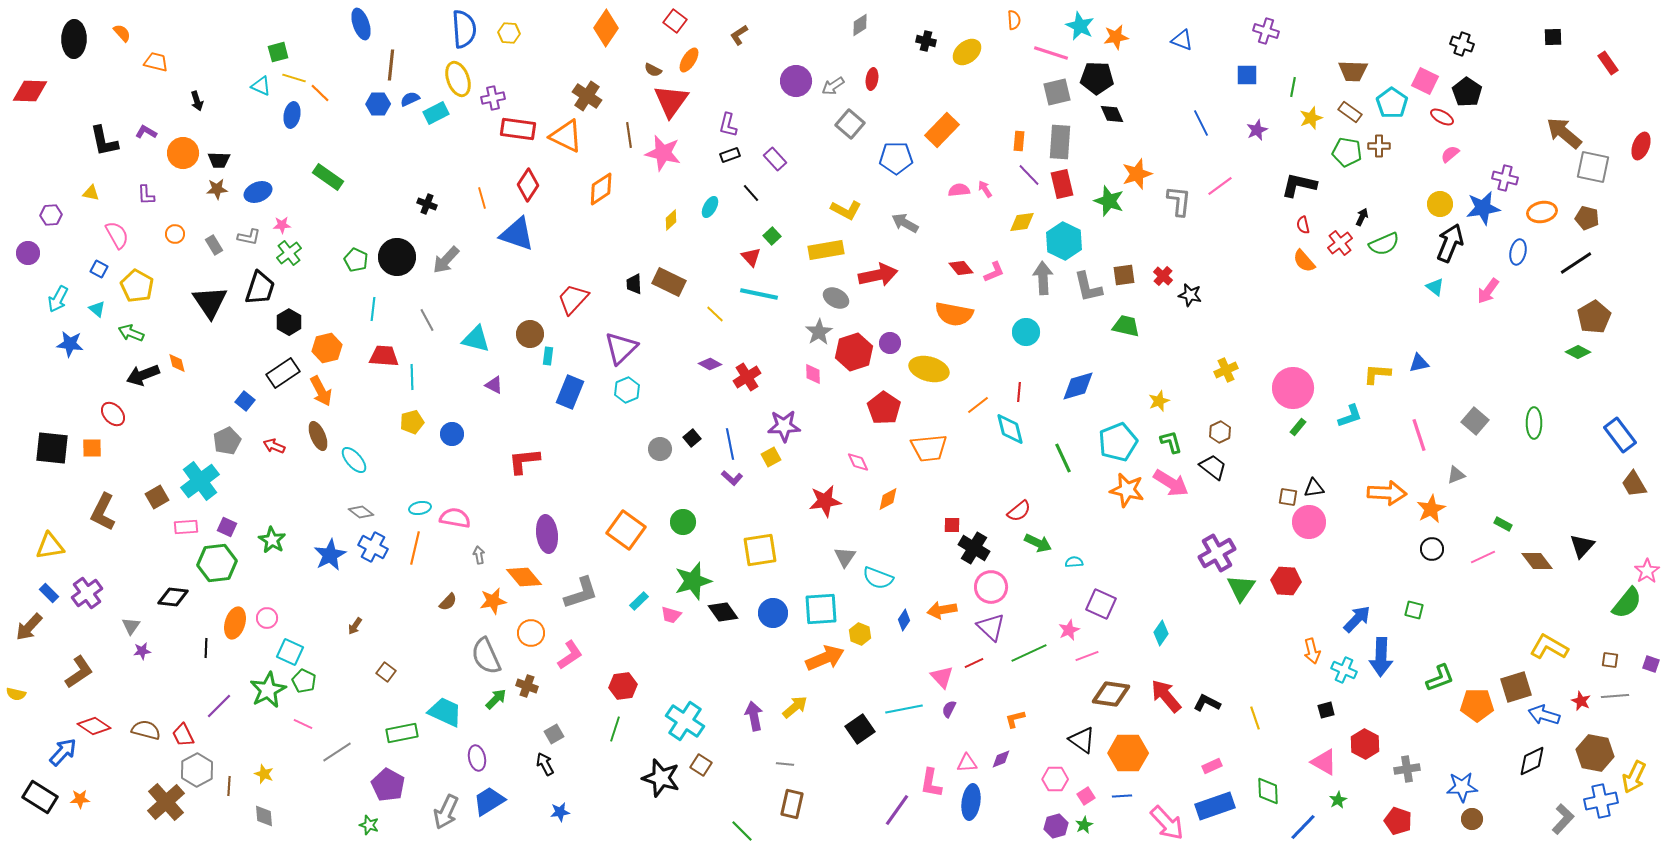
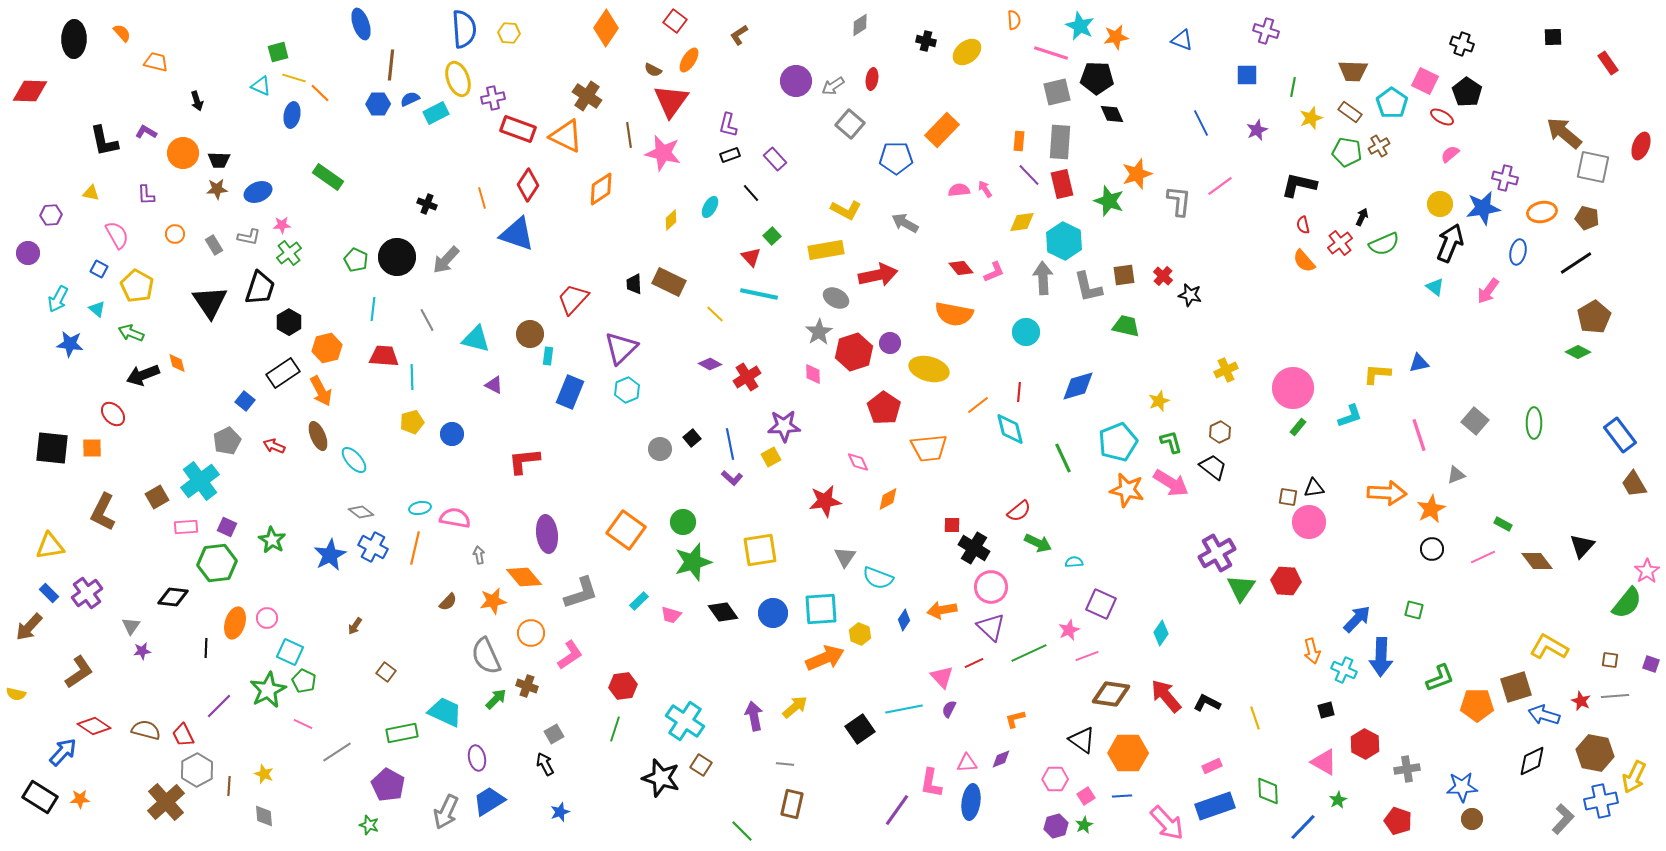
red rectangle at (518, 129): rotated 12 degrees clockwise
brown cross at (1379, 146): rotated 30 degrees counterclockwise
green star at (693, 581): moved 19 px up
blue star at (560, 812): rotated 12 degrees counterclockwise
